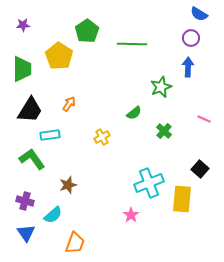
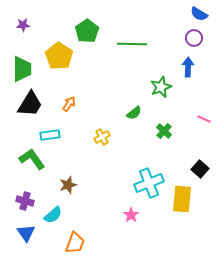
purple circle: moved 3 px right
black trapezoid: moved 6 px up
